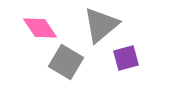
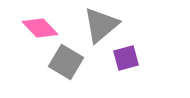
pink diamond: rotated 9 degrees counterclockwise
